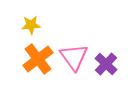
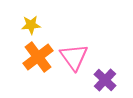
orange cross: moved 2 px up
purple cross: moved 1 px left, 16 px down
